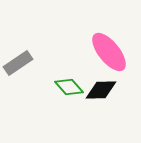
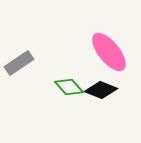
gray rectangle: moved 1 px right
black diamond: rotated 24 degrees clockwise
